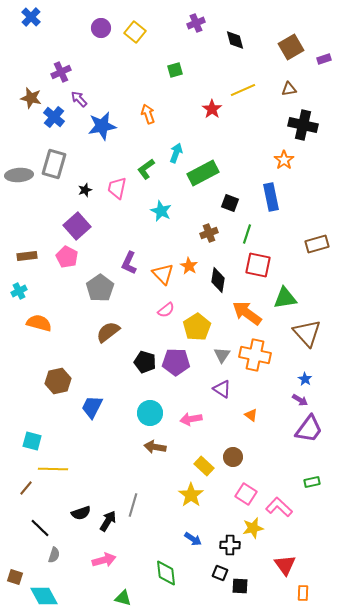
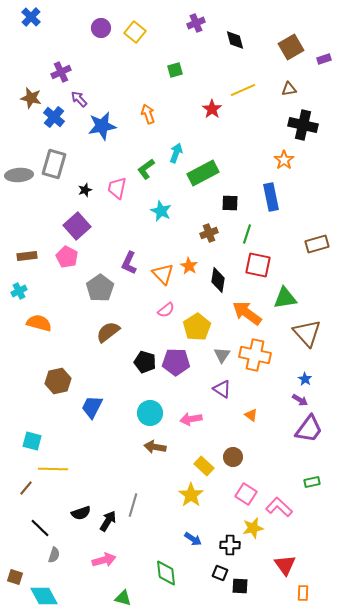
black square at (230, 203): rotated 18 degrees counterclockwise
